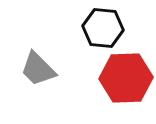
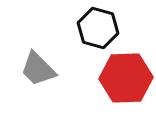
black hexagon: moved 5 px left; rotated 9 degrees clockwise
